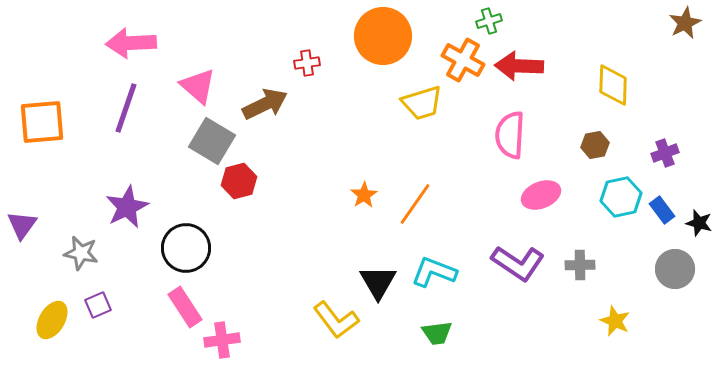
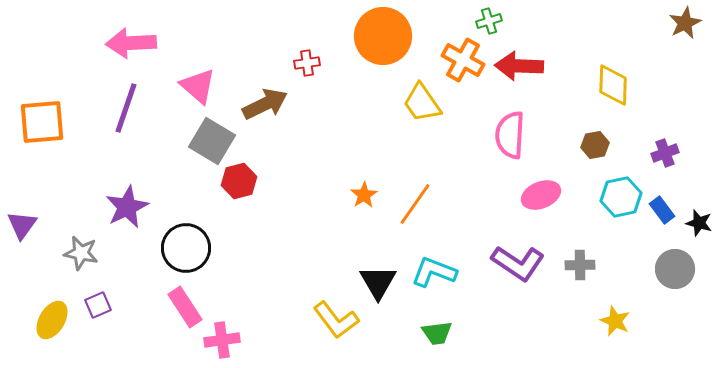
yellow trapezoid: rotated 72 degrees clockwise
